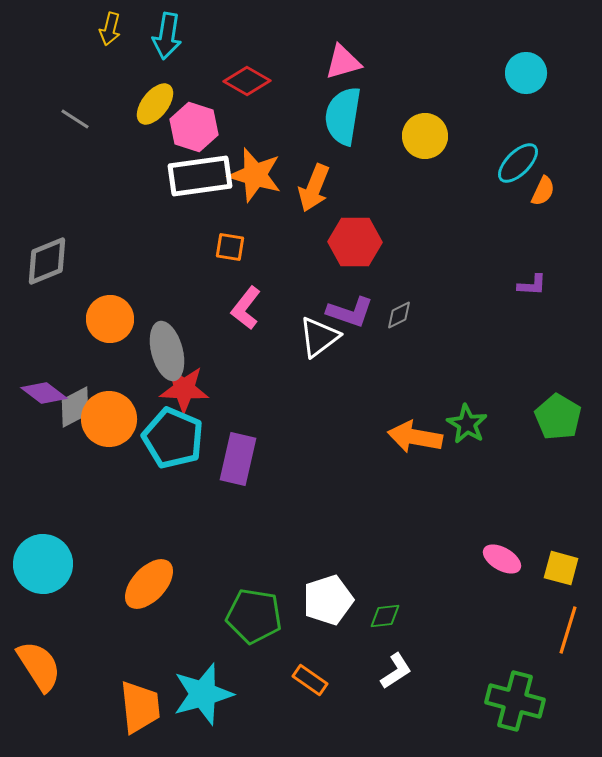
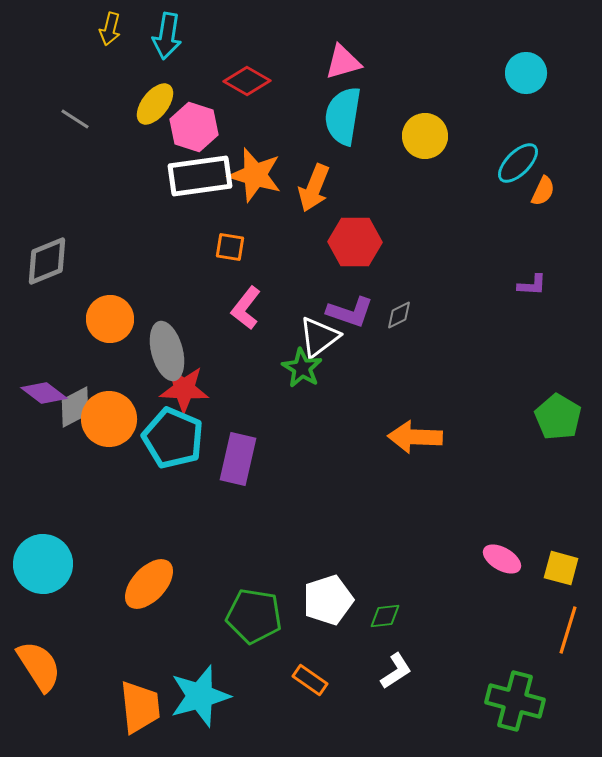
green star at (467, 424): moved 165 px left, 56 px up
orange arrow at (415, 437): rotated 8 degrees counterclockwise
cyan star at (203, 694): moved 3 px left, 2 px down
